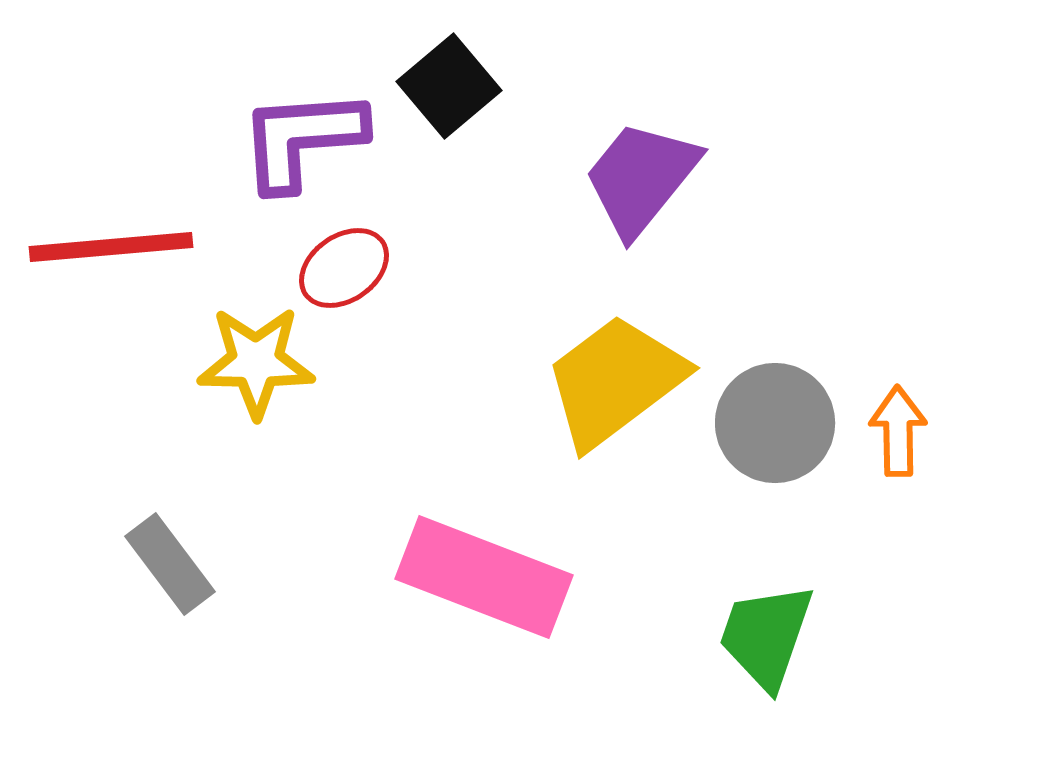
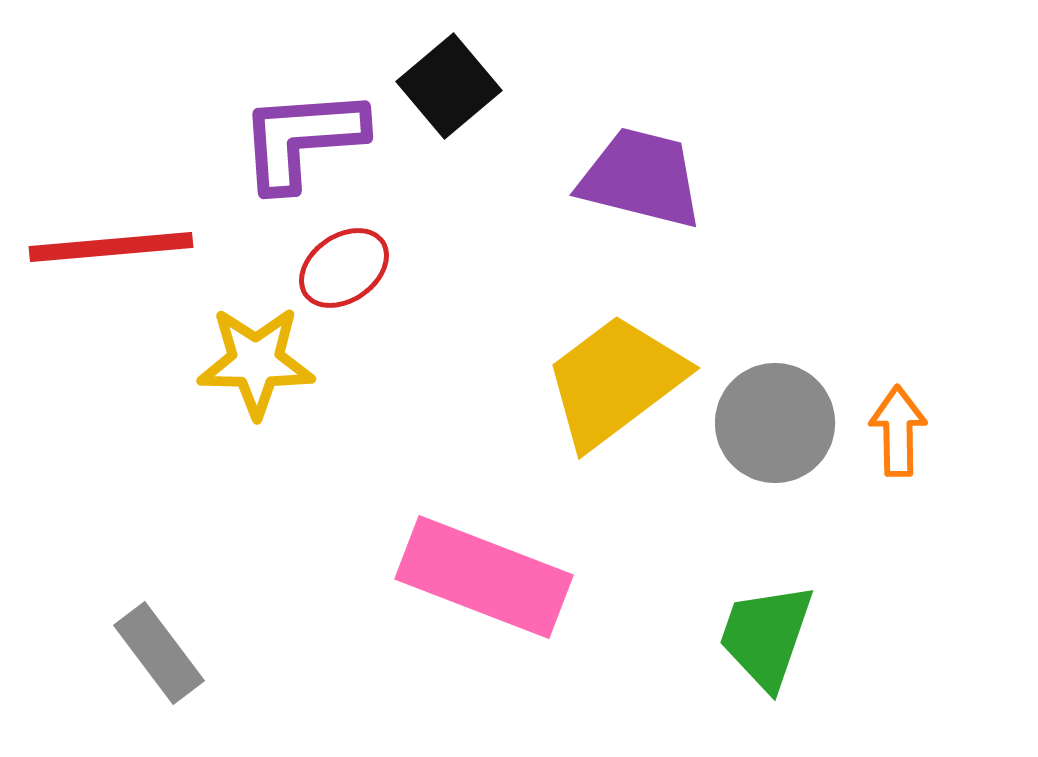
purple trapezoid: rotated 65 degrees clockwise
gray rectangle: moved 11 px left, 89 px down
